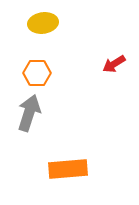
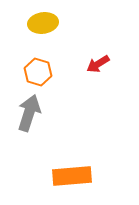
red arrow: moved 16 px left
orange hexagon: moved 1 px right, 1 px up; rotated 16 degrees clockwise
orange rectangle: moved 4 px right, 7 px down
